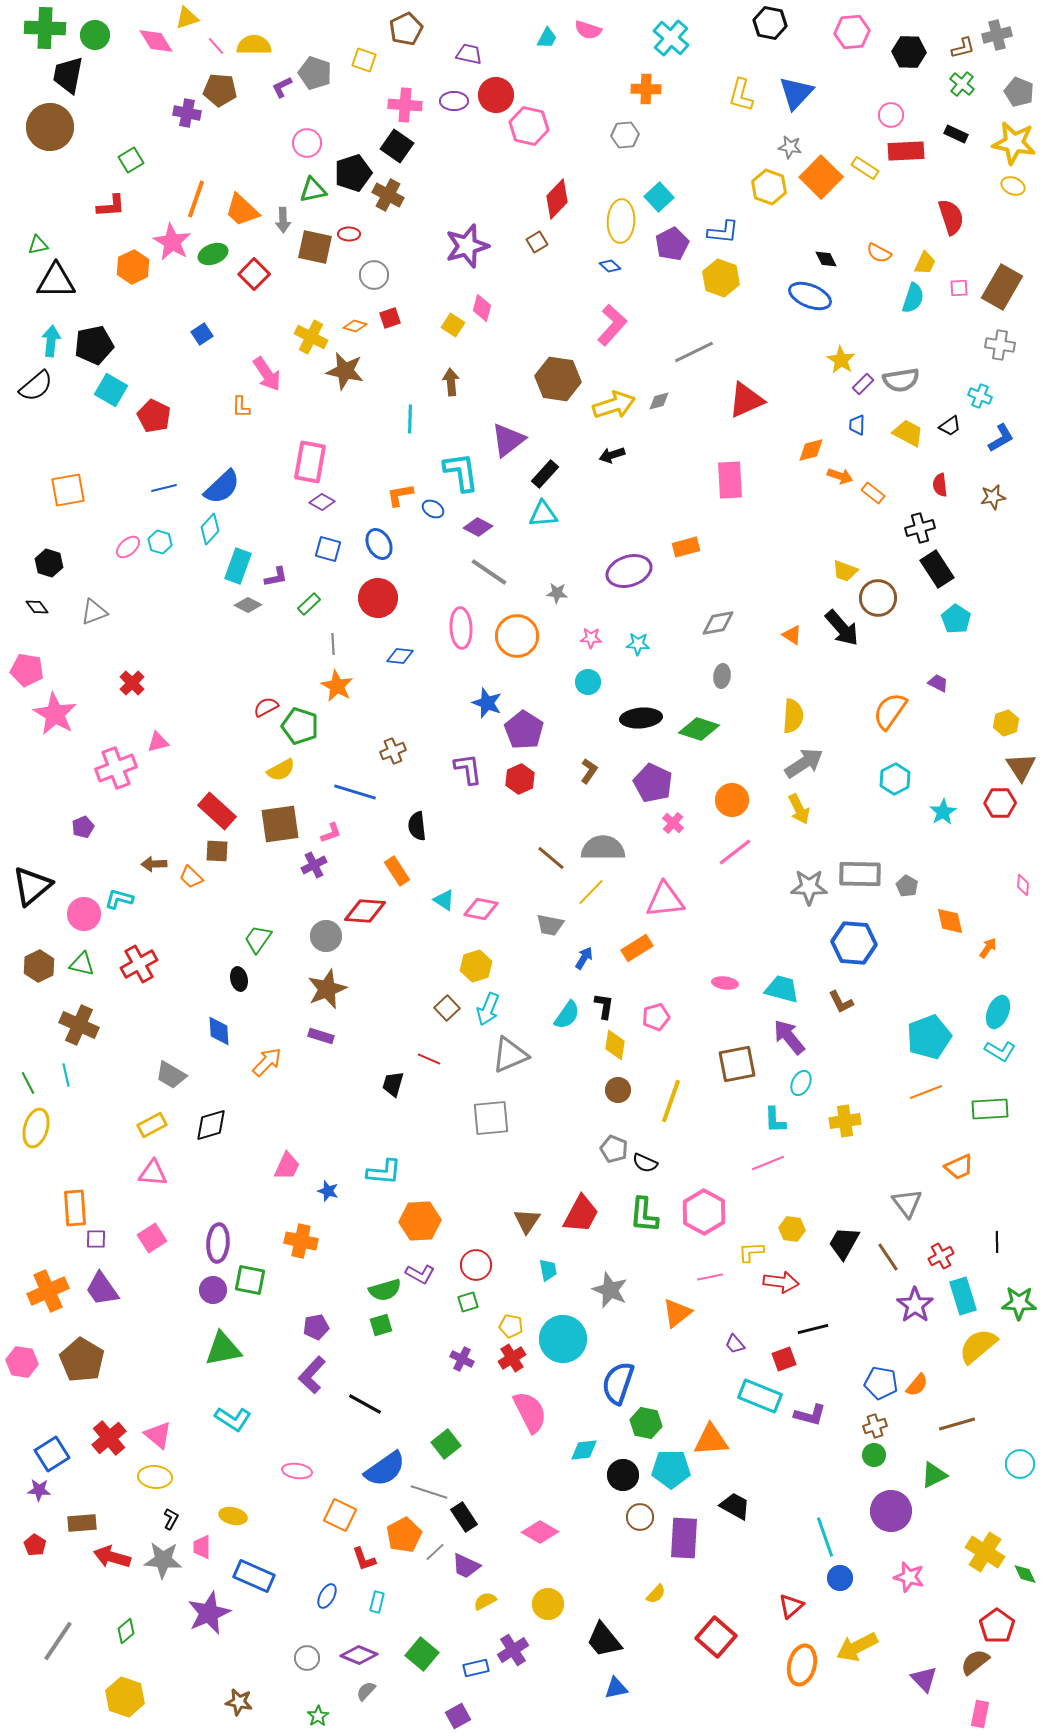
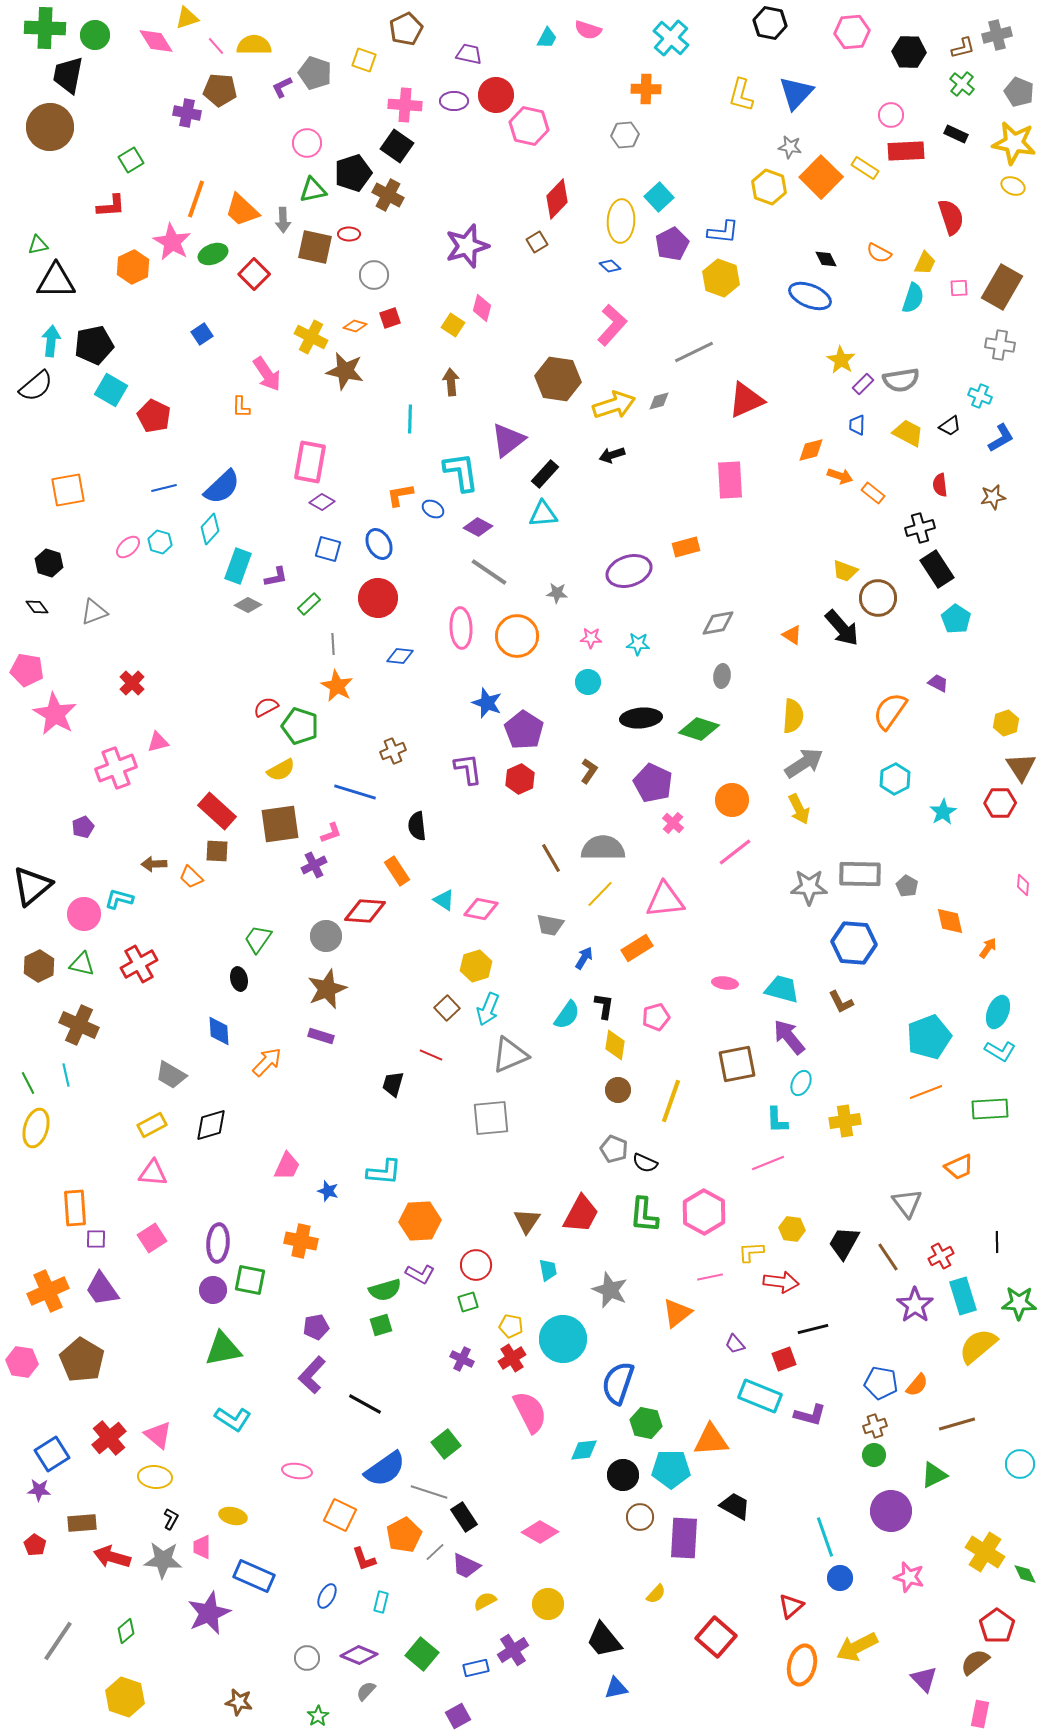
brown line at (551, 858): rotated 20 degrees clockwise
yellow line at (591, 892): moved 9 px right, 2 px down
red line at (429, 1059): moved 2 px right, 4 px up
cyan L-shape at (775, 1120): moved 2 px right
cyan rectangle at (377, 1602): moved 4 px right
